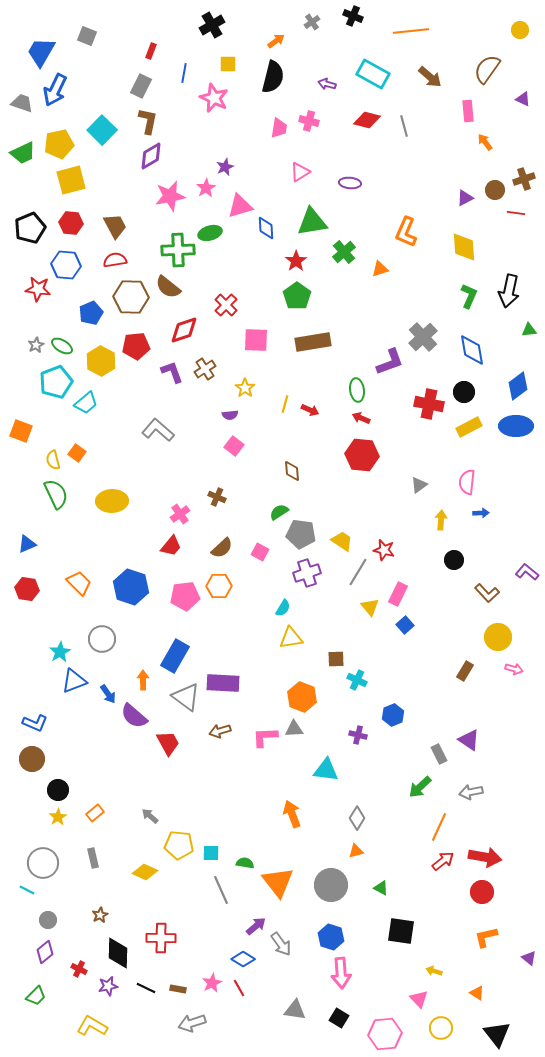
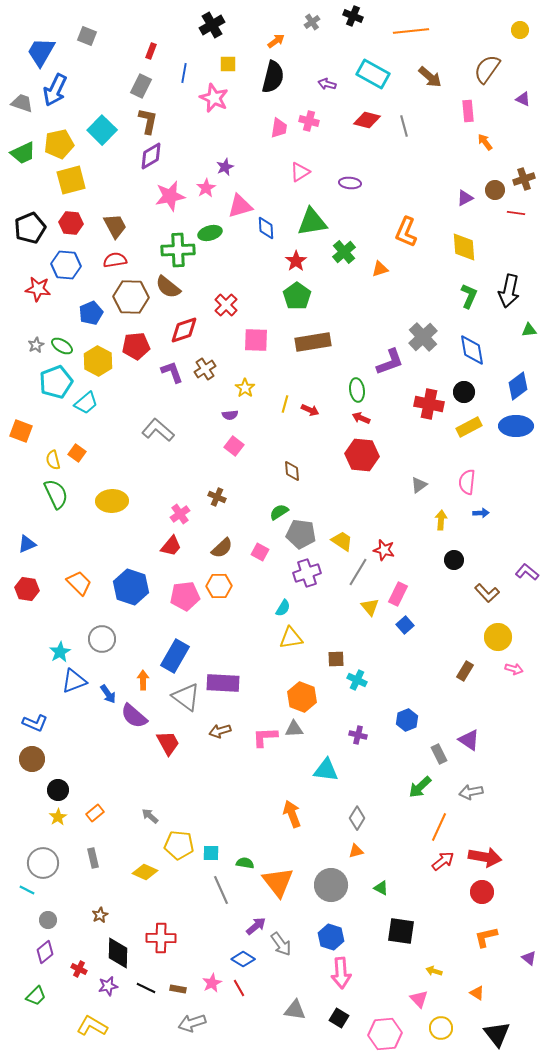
yellow hexagon at (101, 361): moved 3 px left
blue hexagon at (393, 715): moved 14 px right, 5 px down
